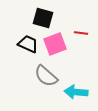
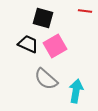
red line: moved 4 px right, 22 px up
pink square: moved 2 px down; rotated 10 degrees counterclockwise
gray semicircle: moved 3 px down
cyan arrow: moved 1 px up; rotated 95 degrees clockwise
